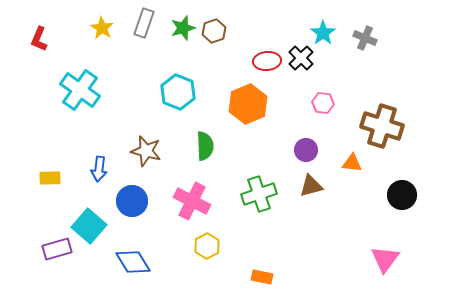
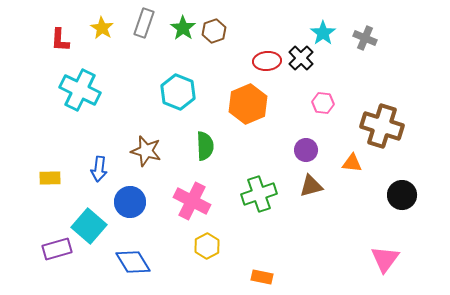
green star: rotated 20 degrees counterclockwise
red L-shape: moved 21 px right, 1 px down; rotated 20 degrees counterclockwise
cyan cross: rotated 9 degrees counterclockwise
blue circle: moved 2 px left, 1 px down
